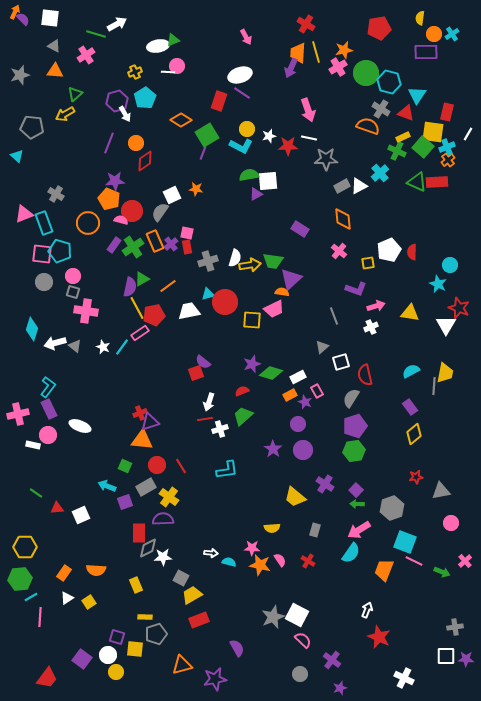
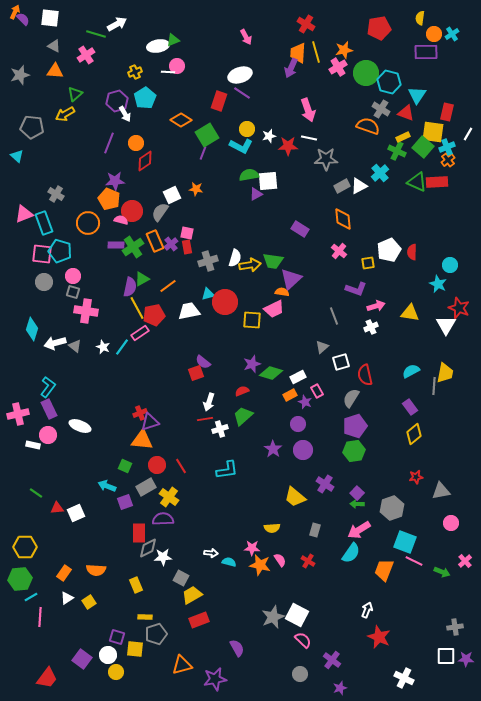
purple rectangle at (114, 245): moved 2 px right; rotated 56 degrees clockwise
purple square at (356, 490): moved 1 px right, 3 px down
white square at (81, 515): moved 5 px left, 2 px up
